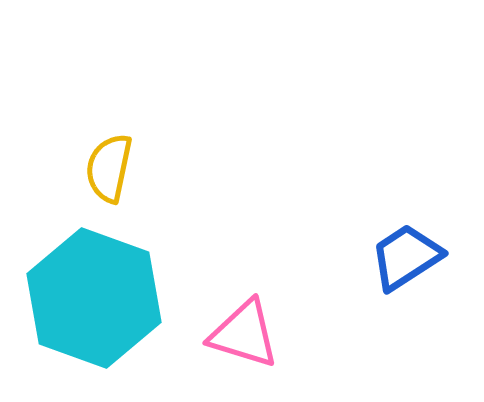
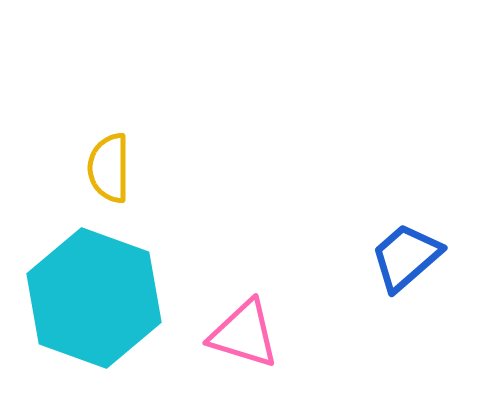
yellow semicircle: rotated 12 degrees counterclockwise
blue trapezoid: rotated 8 degrees counterclockwise
